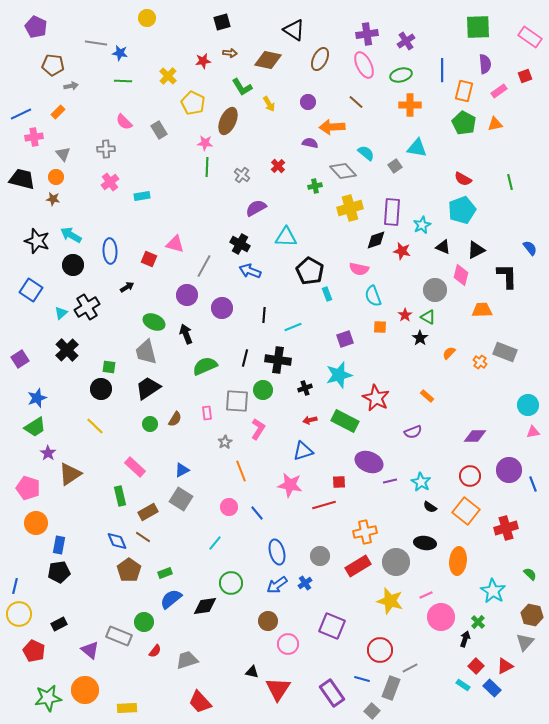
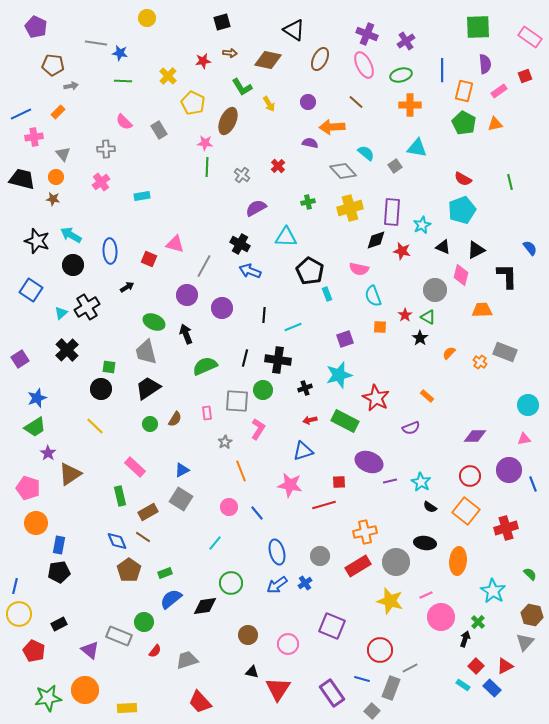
purple cross at (367, 34): rotated 30 degrees clockwise
pink cross at (110, 182): moved 9 px left
green cross at (315, 186): moved 7 px left, 16 px down
purple semicircle at (413, 432): moved 2 px left, 4 px up
pink triangle at (533, 432): moved 9 px left, 7 px down
brown circle at (268, 621): moved 20 px left, 14 px down
